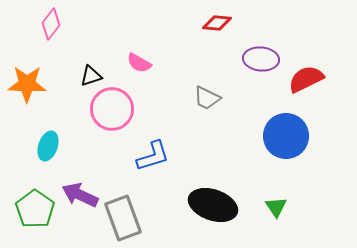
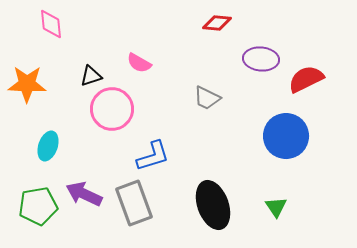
pink diamond: rotated 44 degrees counterclockwise
purple arrow: moved 4 px right, 1 px up
black ellipse: rotated 51 degrees clockwise
green pentagon: moved 3 px right, 3 px up; rotated 27 degrees clockwise
gray rectangle: moved 11 px right, 15 px up
